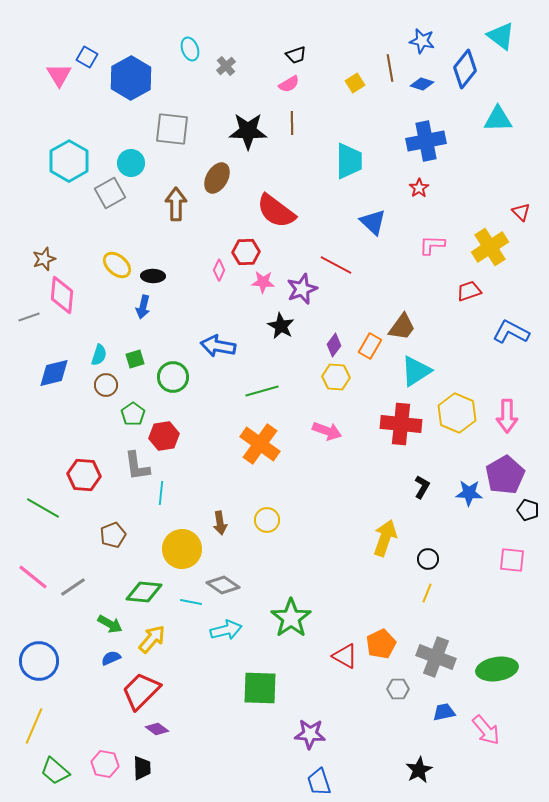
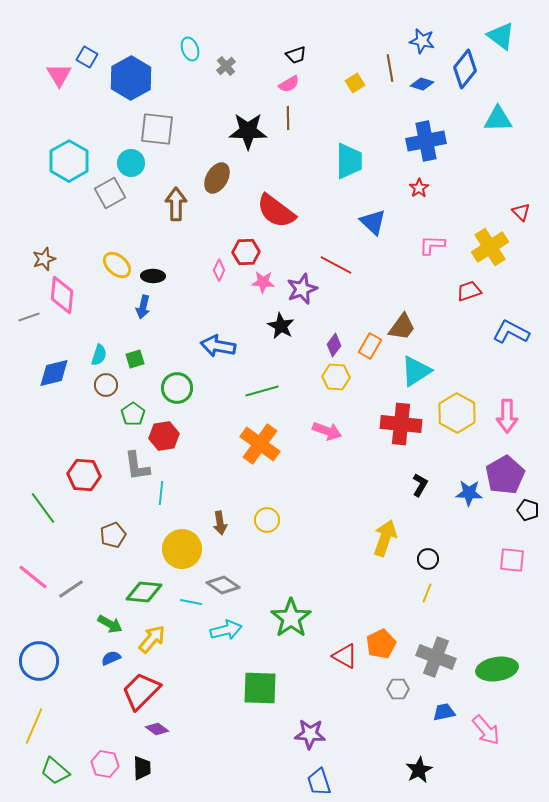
brown line at (292, 123): moved 4 px left, 5 px up
gray square at (172, 129): moved 15 px left
green circle at (173, 377): moved 4 px right, 11 px down
yellow hexagon at (457, 413): rotated 6 degrees clockwise
black L-shape at (422, 487): moved 2 px left, 2 px up
green line at (43, 508): rotated 24 degrees clockwise
gray line at (73, 587): moved 2 px left, 2 px down
